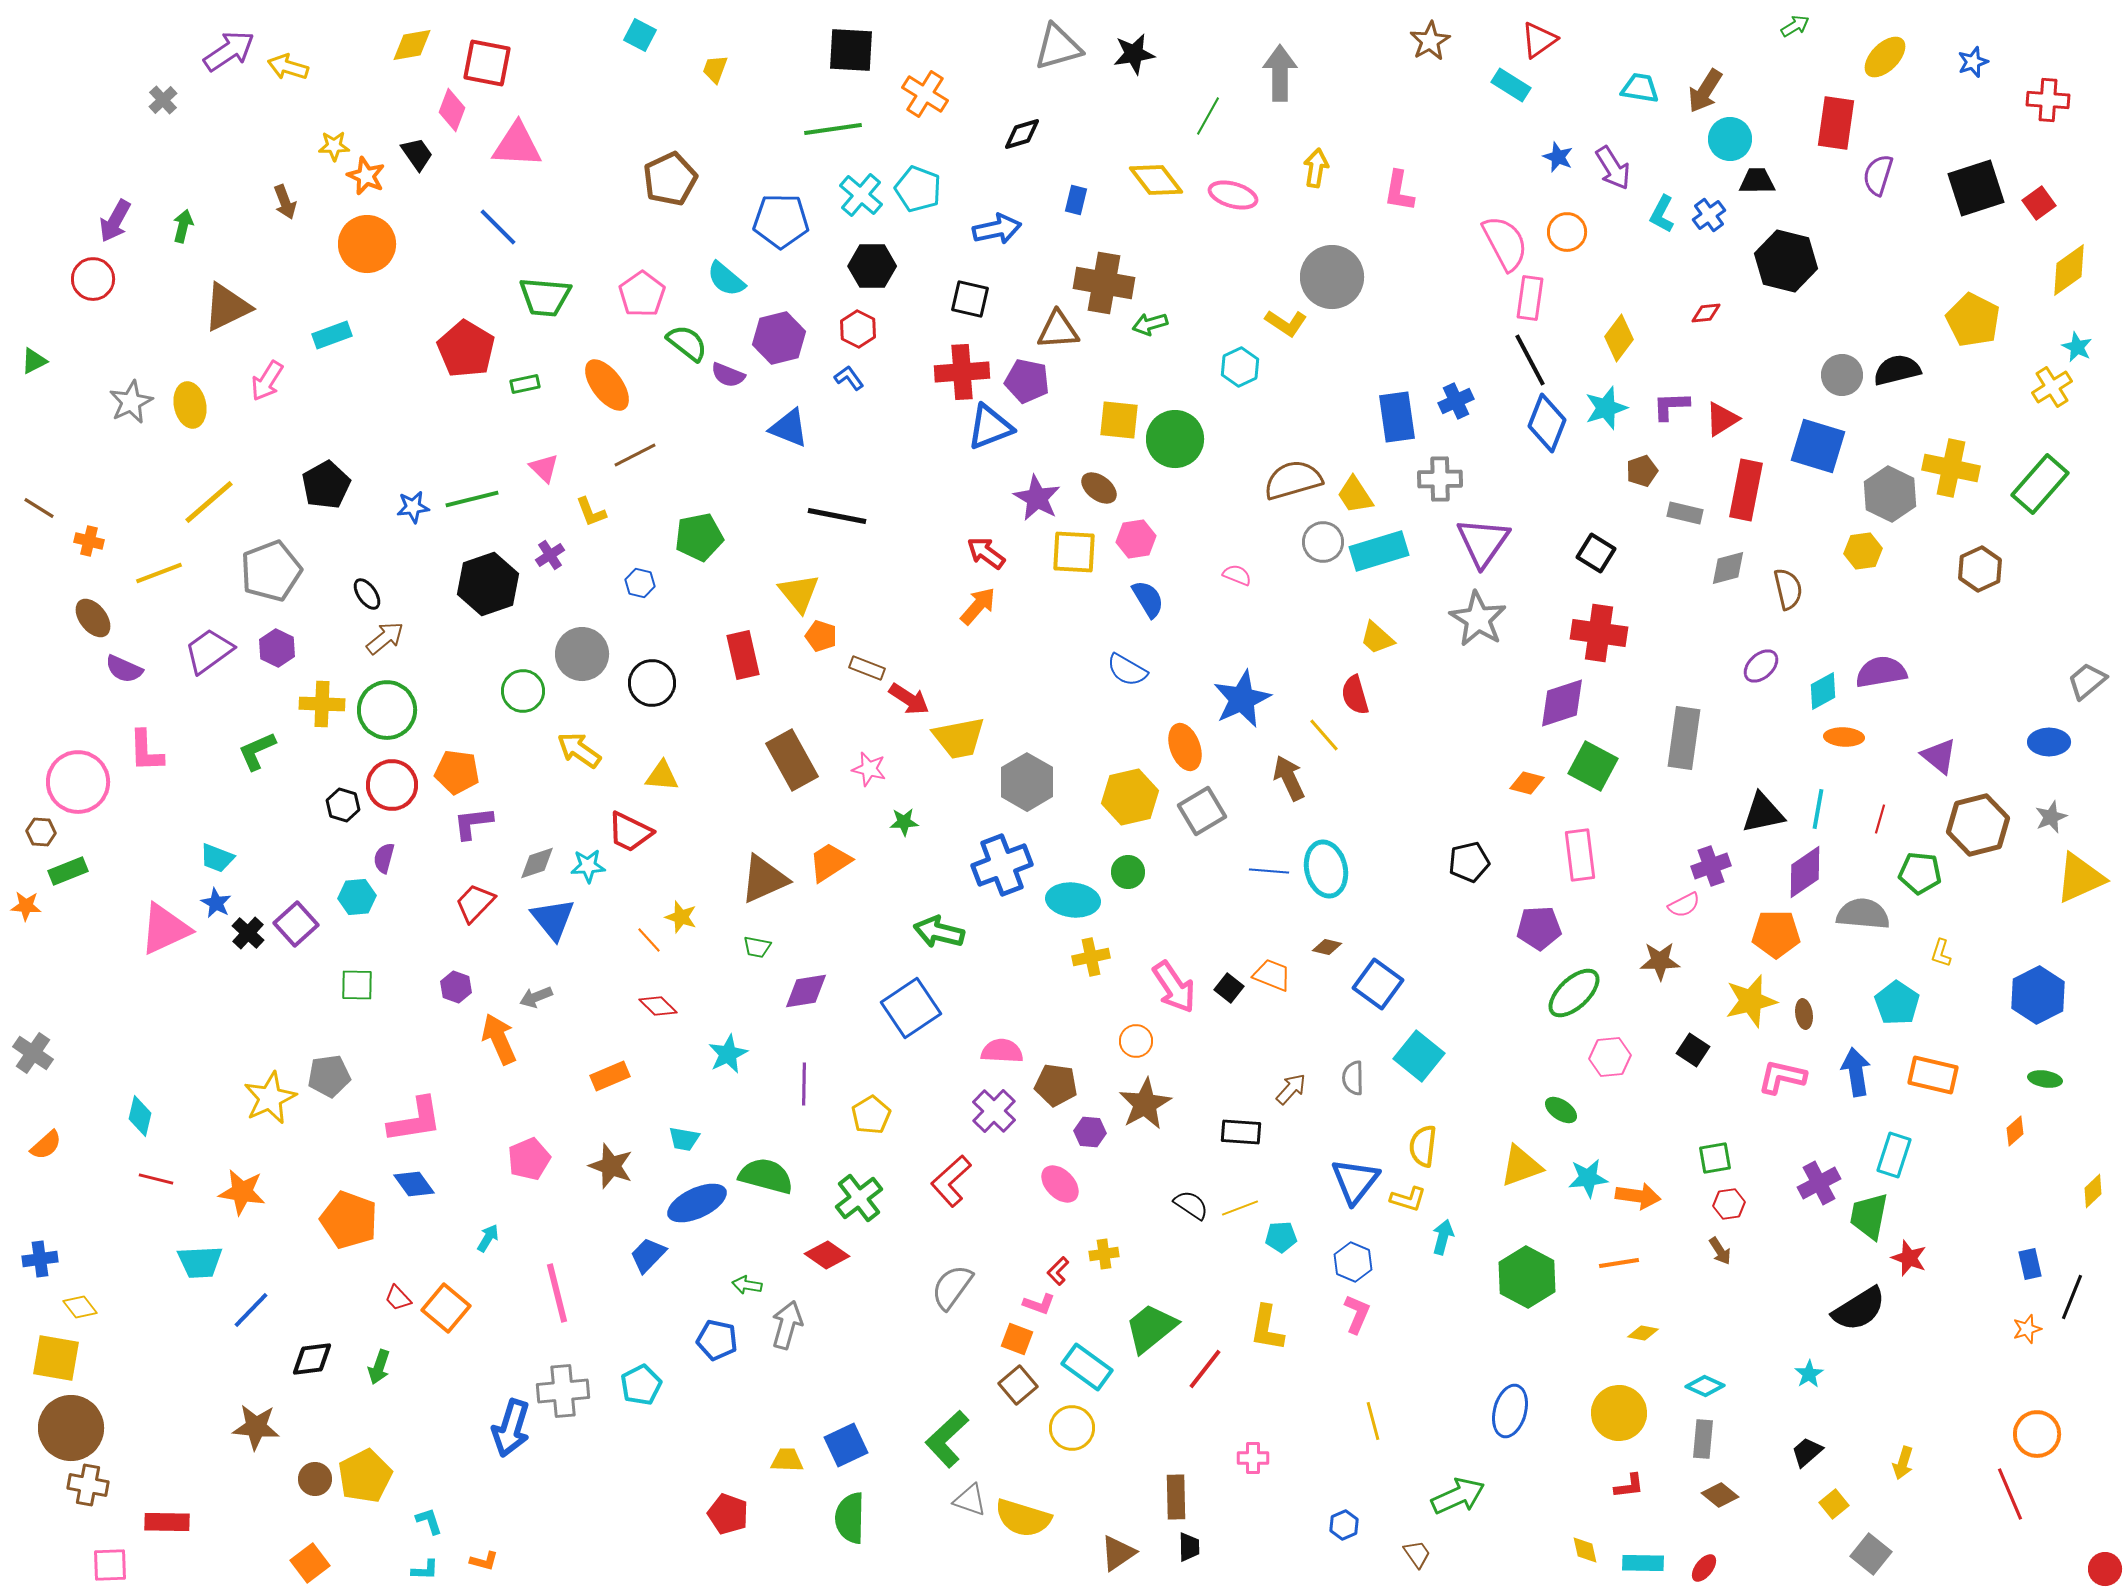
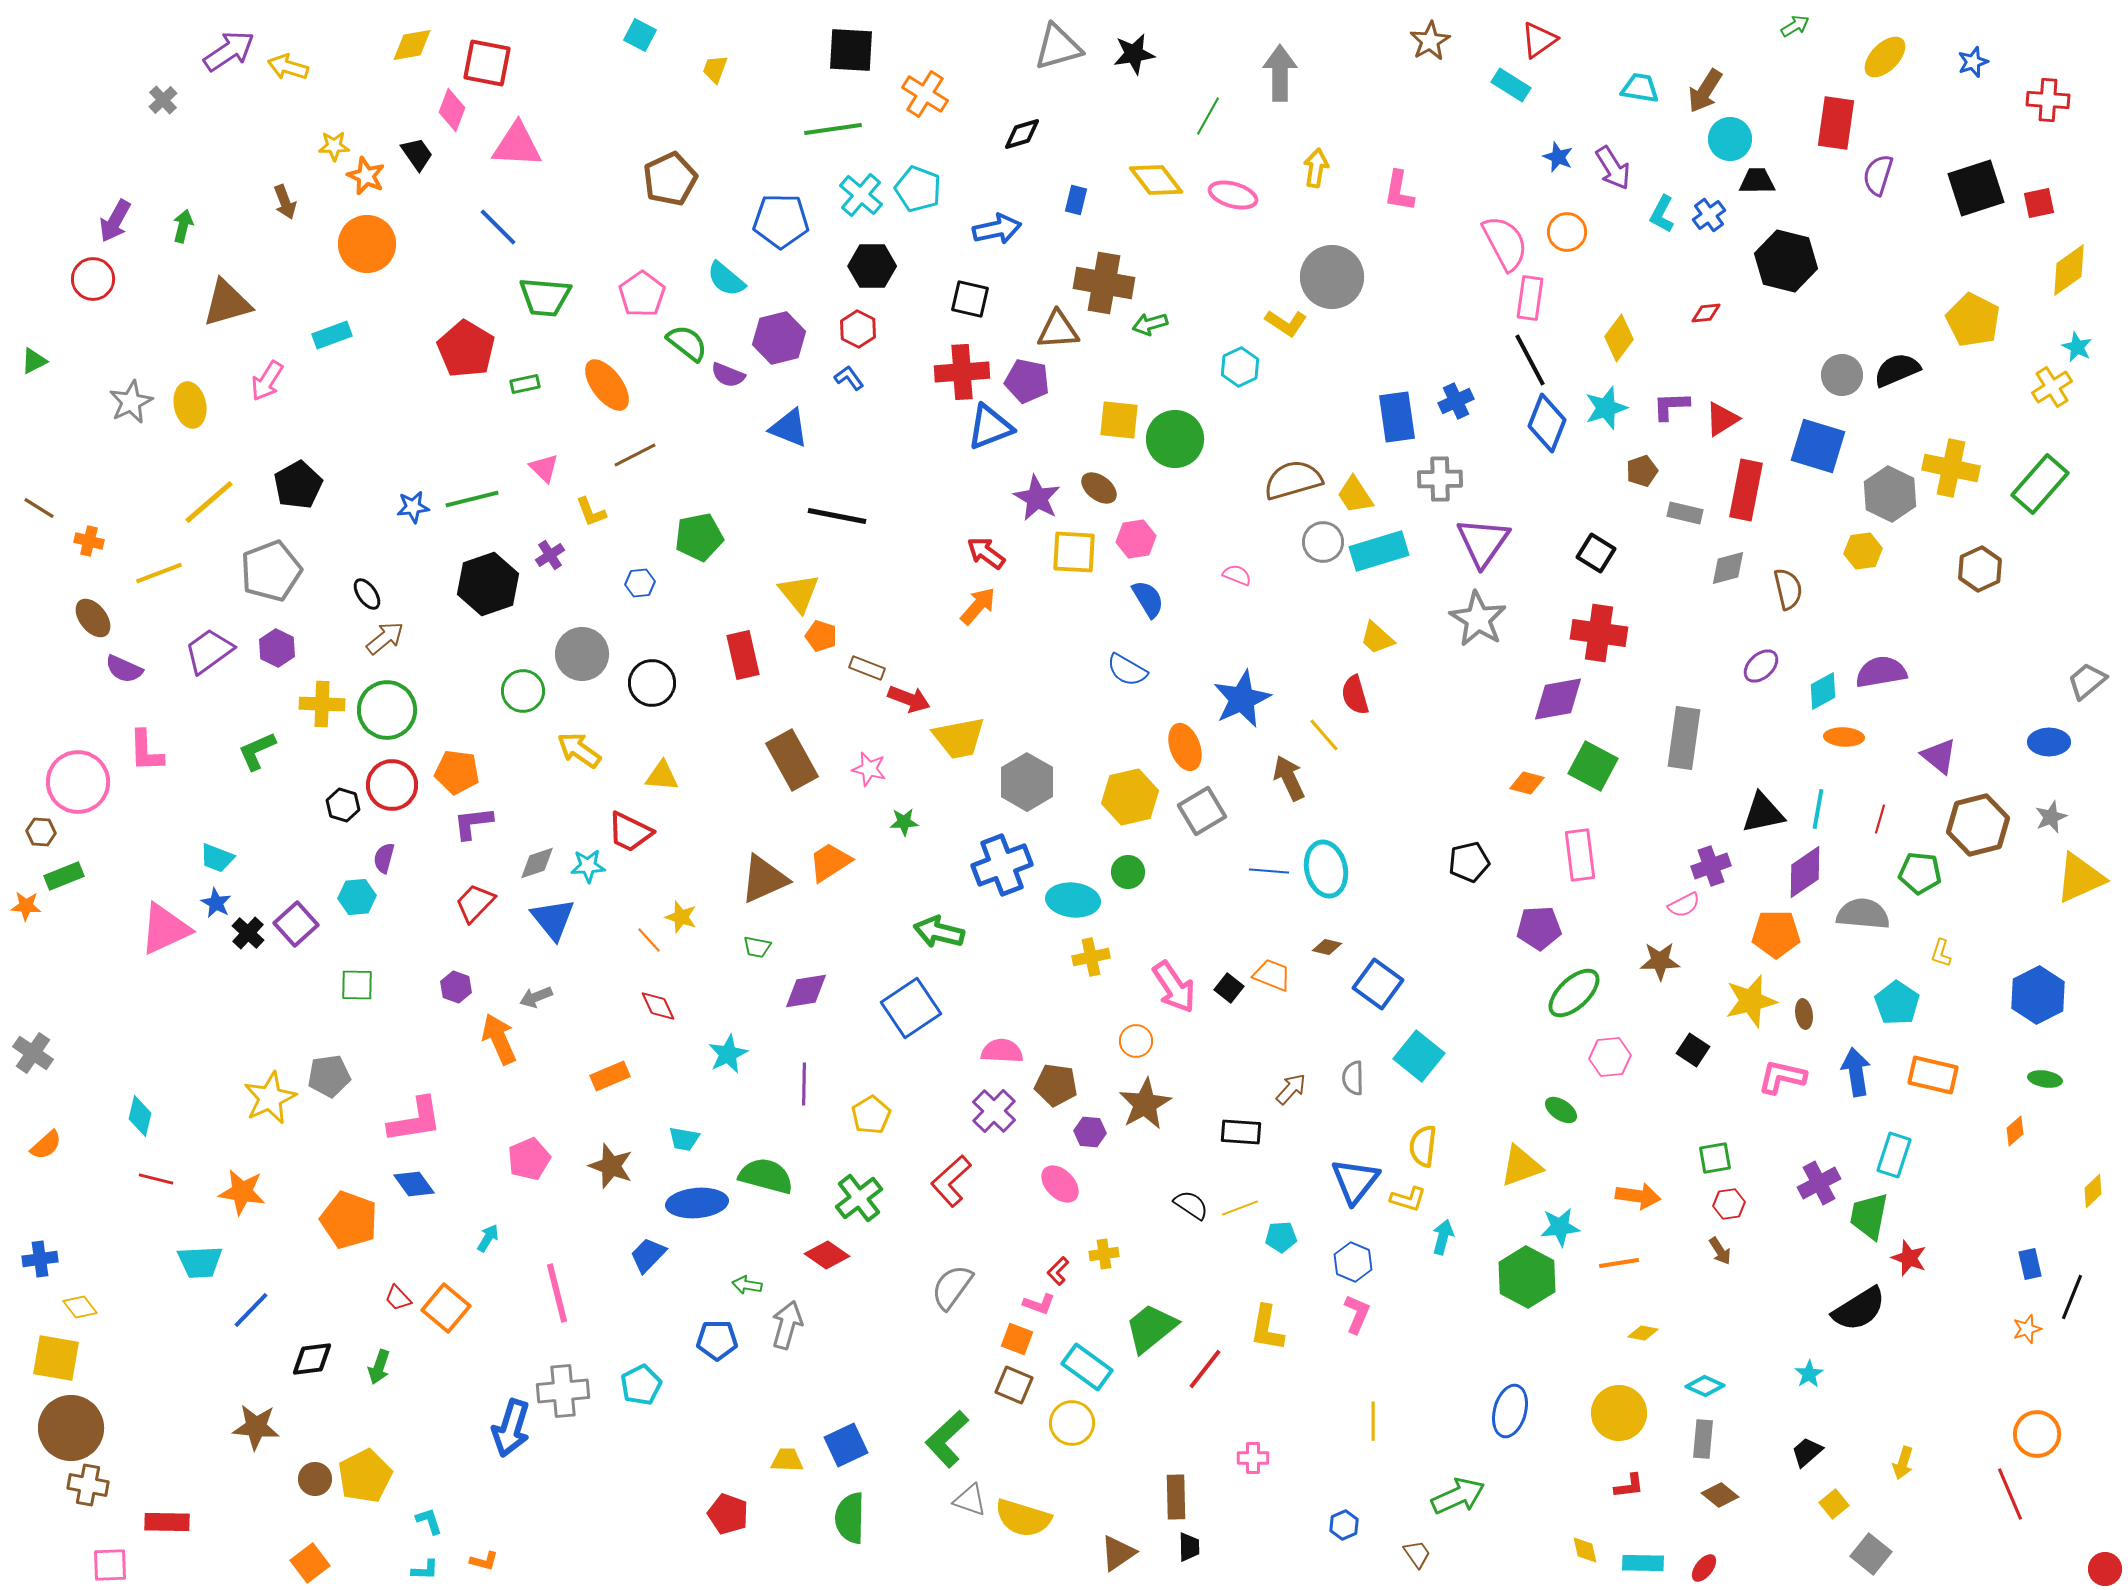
red square at (2039, 203): rotated 24 degrees clockwise
brown triangle at (227, 307): moved 4 px up; rotated 10 degrees clockwise
black semicircle at (1897, 370): rotated 9 degrees counterclockwise
black pentagon at (326, 485): moved 28 px left
blue hexagon at (640, 583): rotated 20 degrees counterclockwise
red arrow at (909, 699): rotated 12 degrees counterclockwise
purple diamond at (1562, 703): moved 4 px left, 4 px up; rotated 8 degrees clockwise
green rectangle at (68, 871): moved 4 px left, 5 px down
red diamond at (658, 1006): rotated 21 degrees clockwise
cyan star at (1588, 1178): moved 28 px left, 49 px down
blue ellipse at (697, 1203): rotated 20 degrees clockwise
blue pentagon at (717, 1340): rotated 12 degrees counterclockwise
brown square at (1018, 1385): moved 4 px left; rotated 27 degrees counterclockwise
yellow line at (1373, 1421): rotated 15 degrees clockwise
yellow circle at (1072, 1428): moved 5 px up
